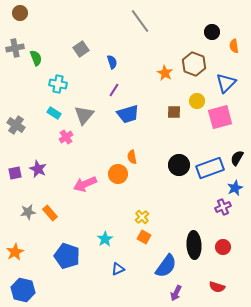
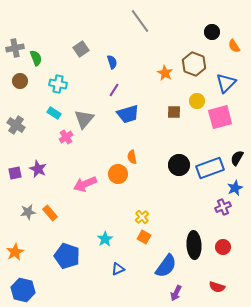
brown circle at (20, 13): moved 68 px down
orange semicircle at (234, 46): rotated 24 degrees counterclockwise
gray triangle at (84, 115): moved 4 px down
